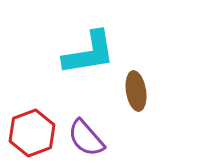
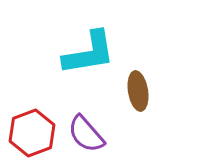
brown ellipse: moved 2 px right
purple semicircle: moved 4 px up
